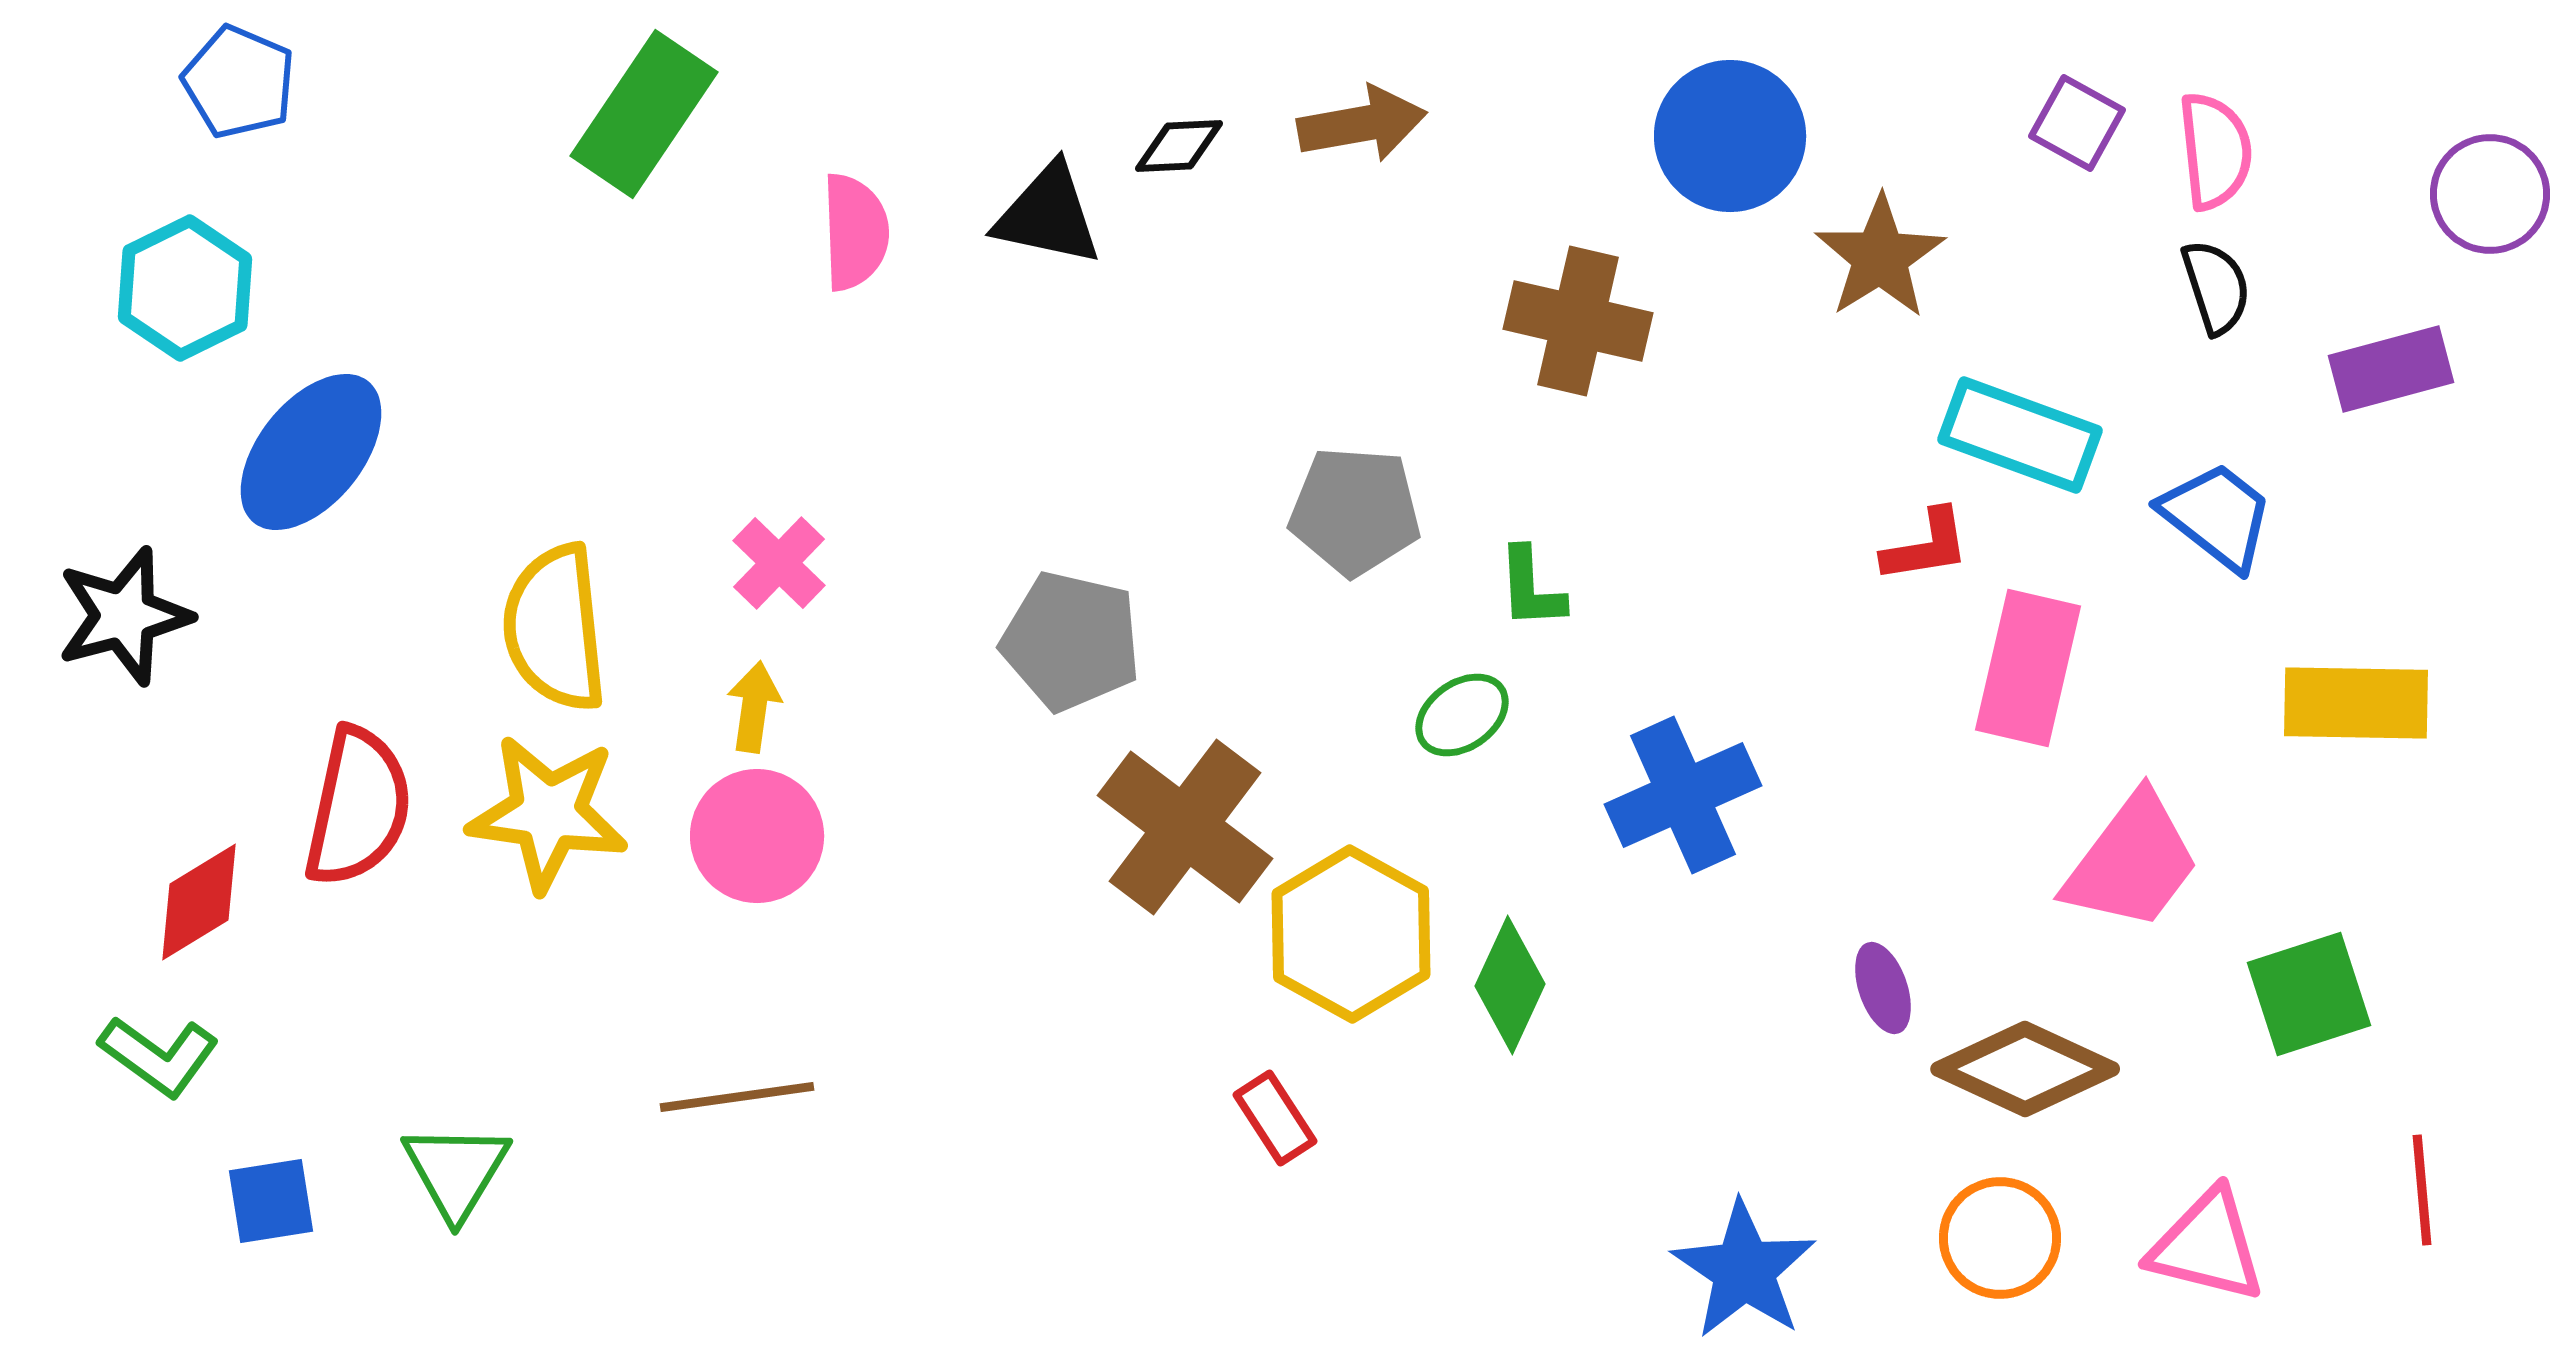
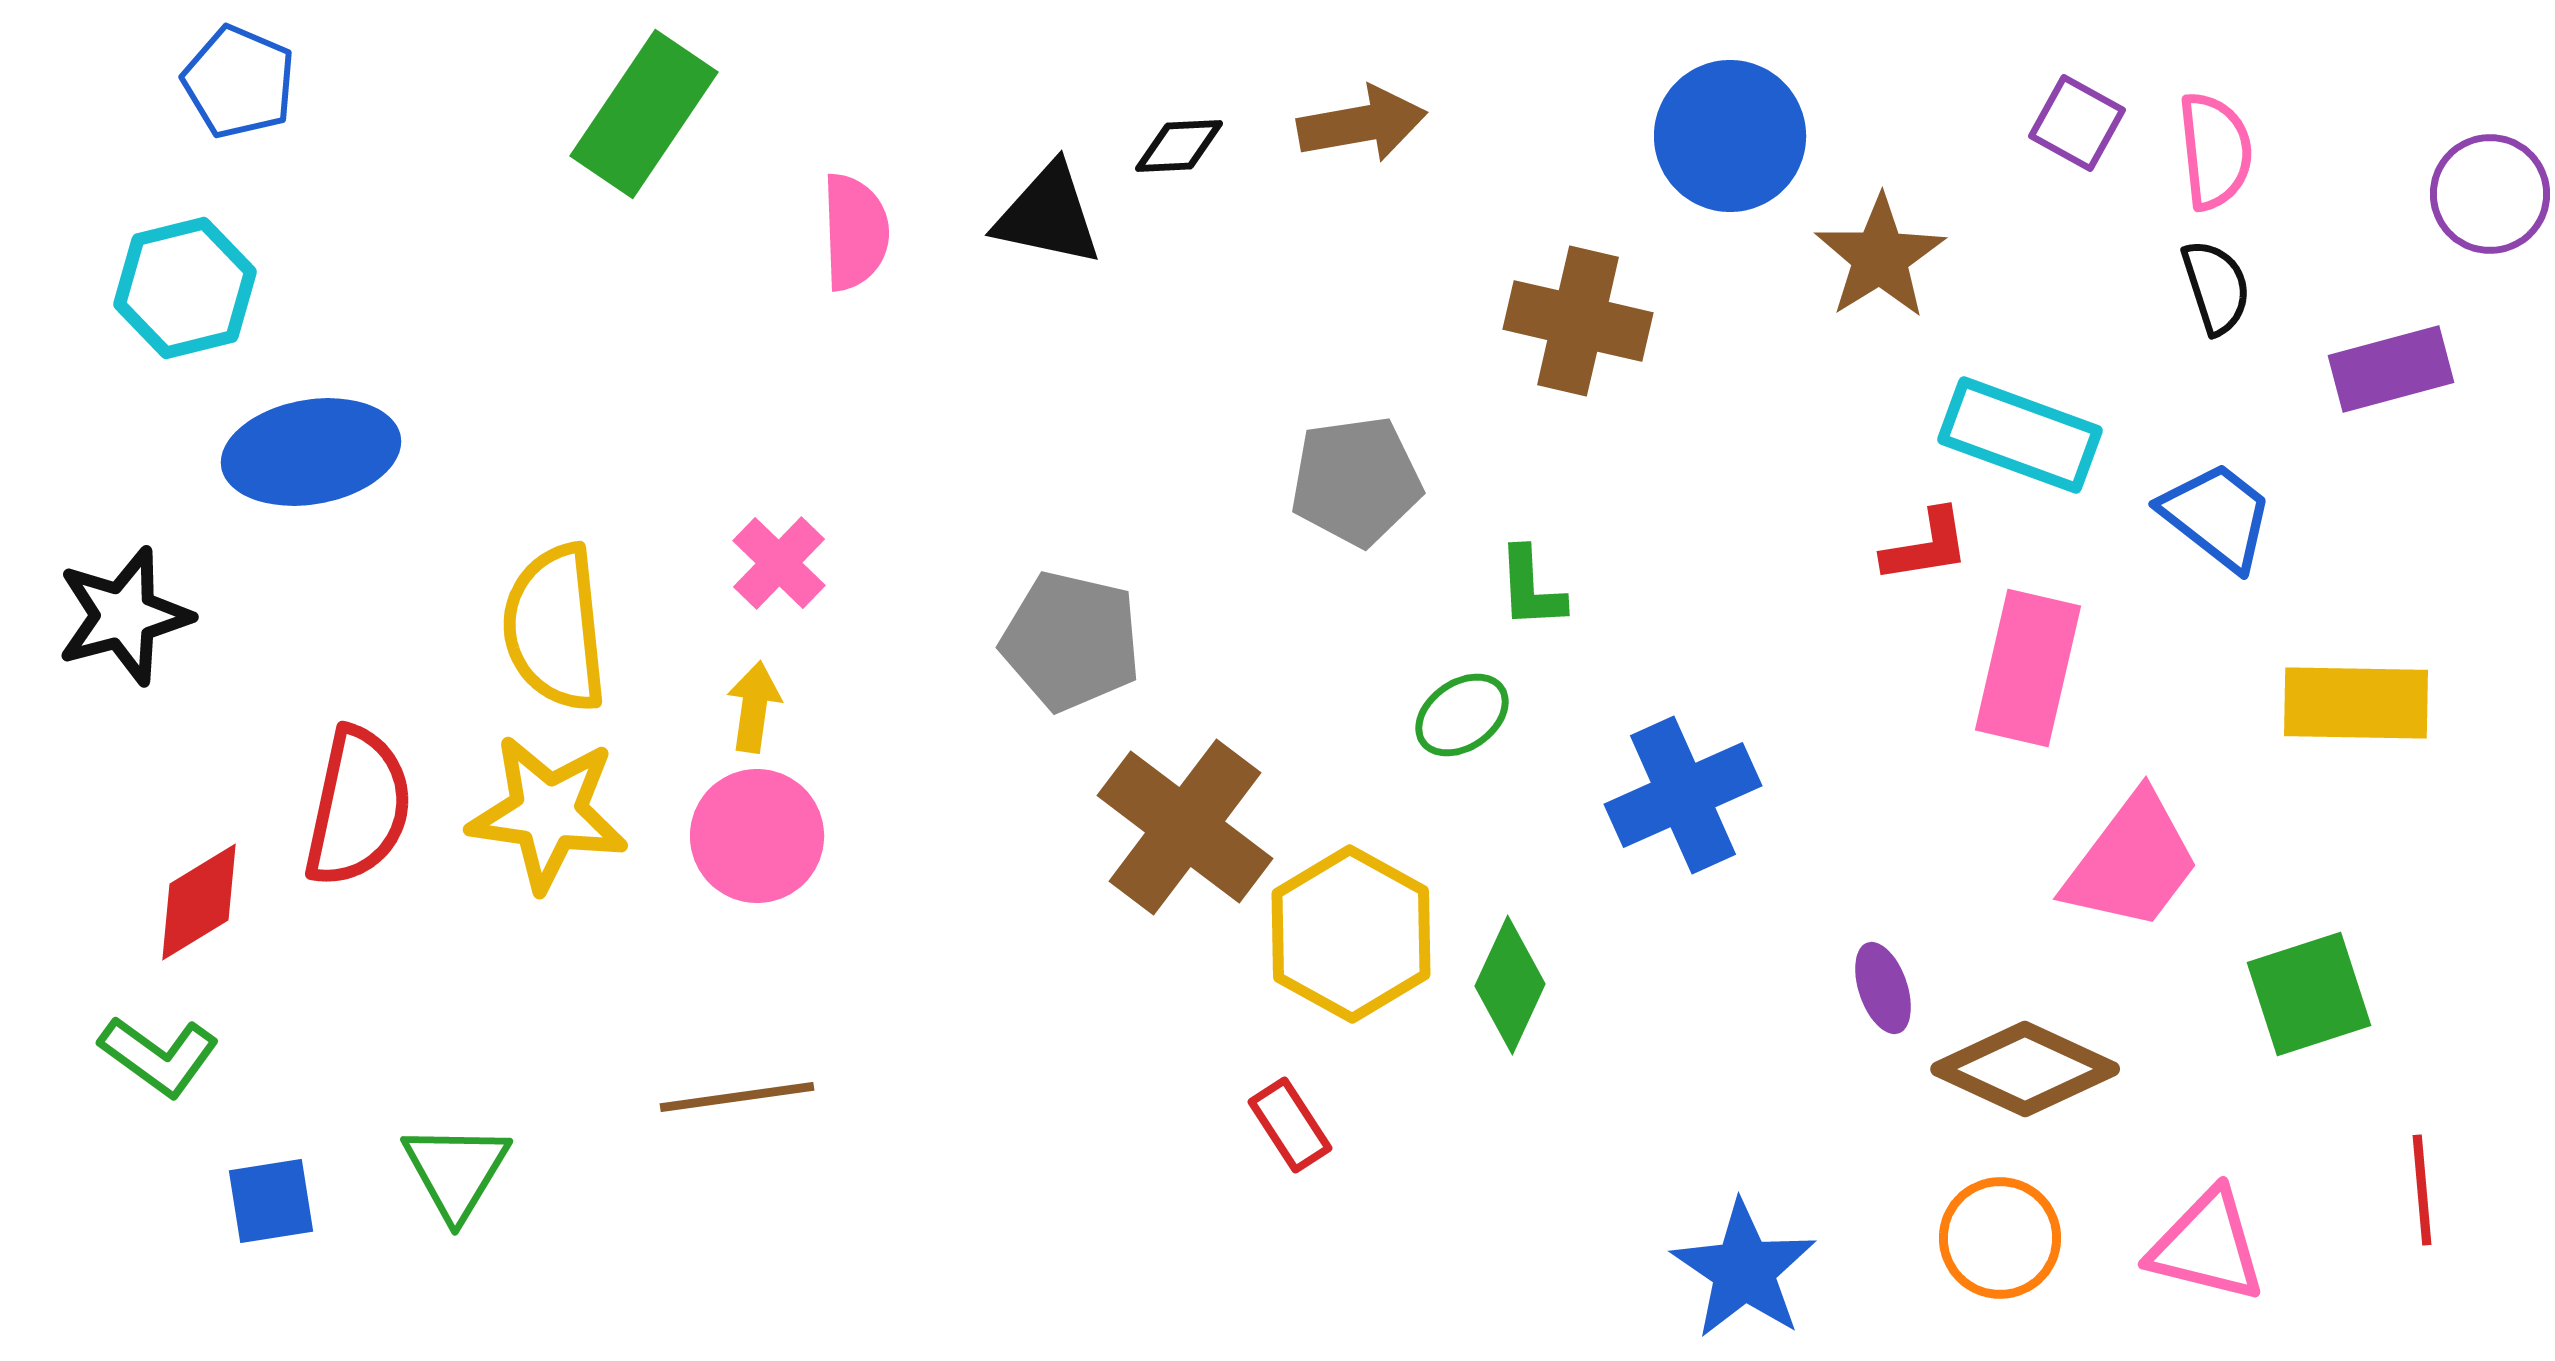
cyan hexagon at (185, 288): rotated 12 degrees clockwise
blue ellipse at (311, 452): rotated 41 degrees clockwise
gray pentagon at (1355, 511): moved 1 px right, 30 px up; rotated 12 degrees counterclockwise
red rectangle at (1275, 1118): moved 15 px right, 7 px down
